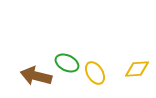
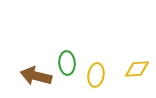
green ellipse: rotated 60 degrees clockwise
yellow ellipse: moved 1 px right, 2 px down; rotated 40 degrees clockwise
